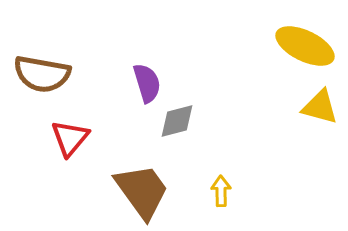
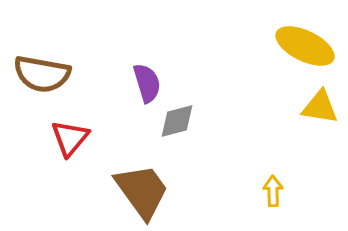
yellow triangle: rotated 6 degrees counterclockwise
yellow arrow: moved 52 px right
